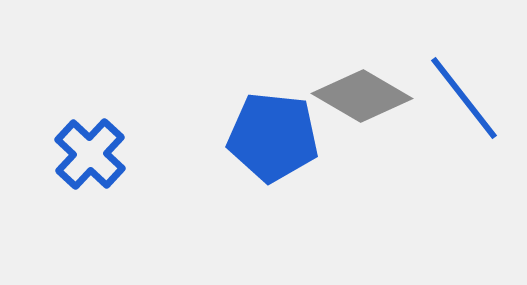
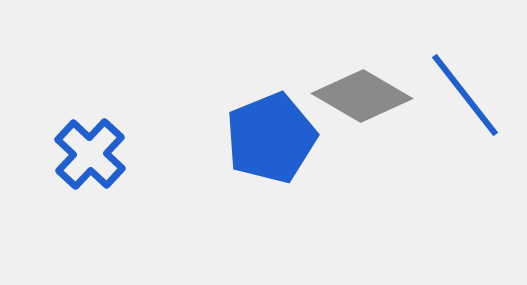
blue line: moved 1 px right, 3 px up
blue pentagon: moved 2 px left, 1 px down; rotated 28 degrees counterclockwise
